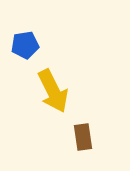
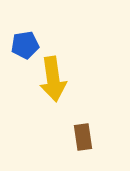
yellow arrow: moved 12 px up; rotated 18 degrees clockwise
